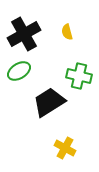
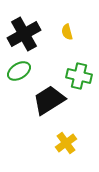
black trapezoid: moved 2 px up
yellow cross: moved 1 px right, 5 px up; rotated 25 degrees clockwise
